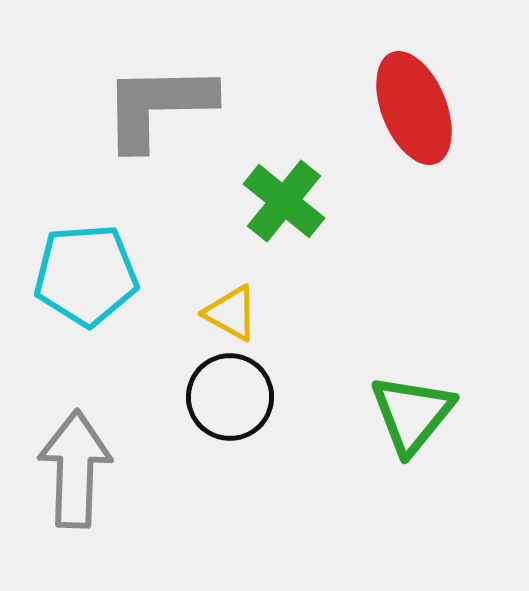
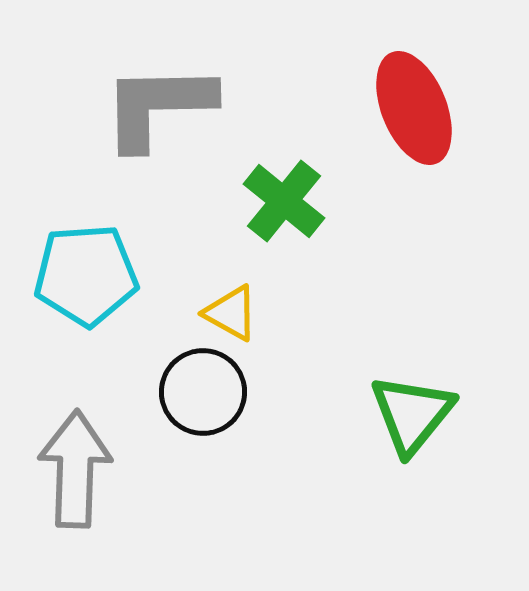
black circle: moved 27 px left, 5 px up
